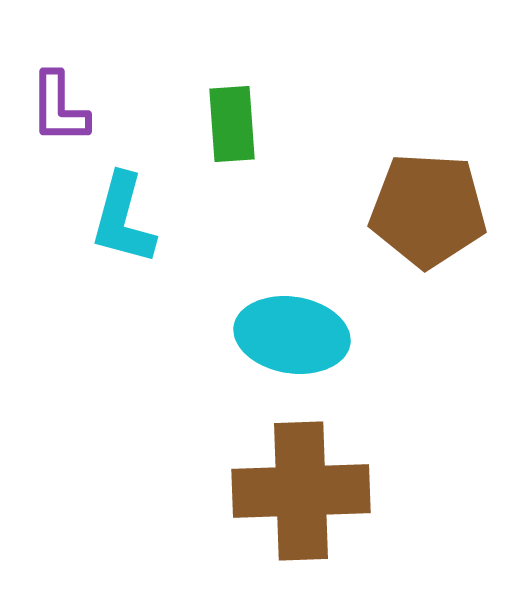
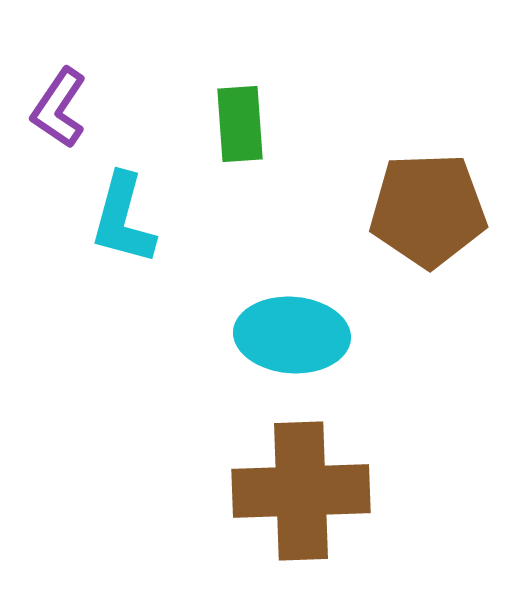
purple L-shape: rotated 34 degrees clockwise
green rectangle: moved 8 px right
brown pentagon: rotated 5 degrees counterclockwise
cyan ellipse: rotated 5 degrees counterclockwise
